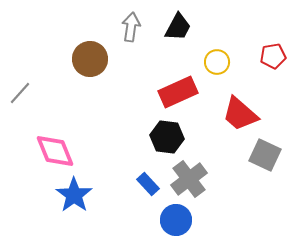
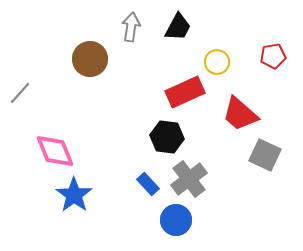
red rectangle: moved 7 px right
